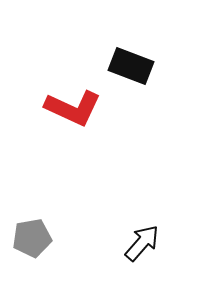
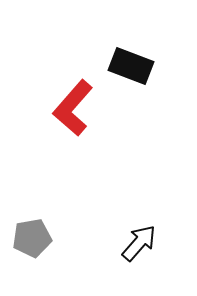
red L-shape: rotated 106 degrees clockwise
black arrow: moved 3 px left
